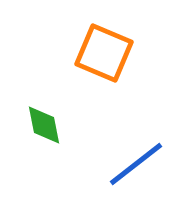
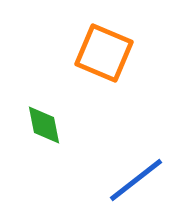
blue line: moved 16 px down
